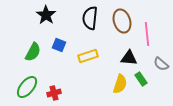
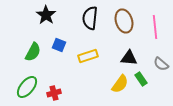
brown ellipse: moved 2 px right
pink line: moved 8 px right, 7 px up
yellow semicircle: rotated 18 degrees clockwise
